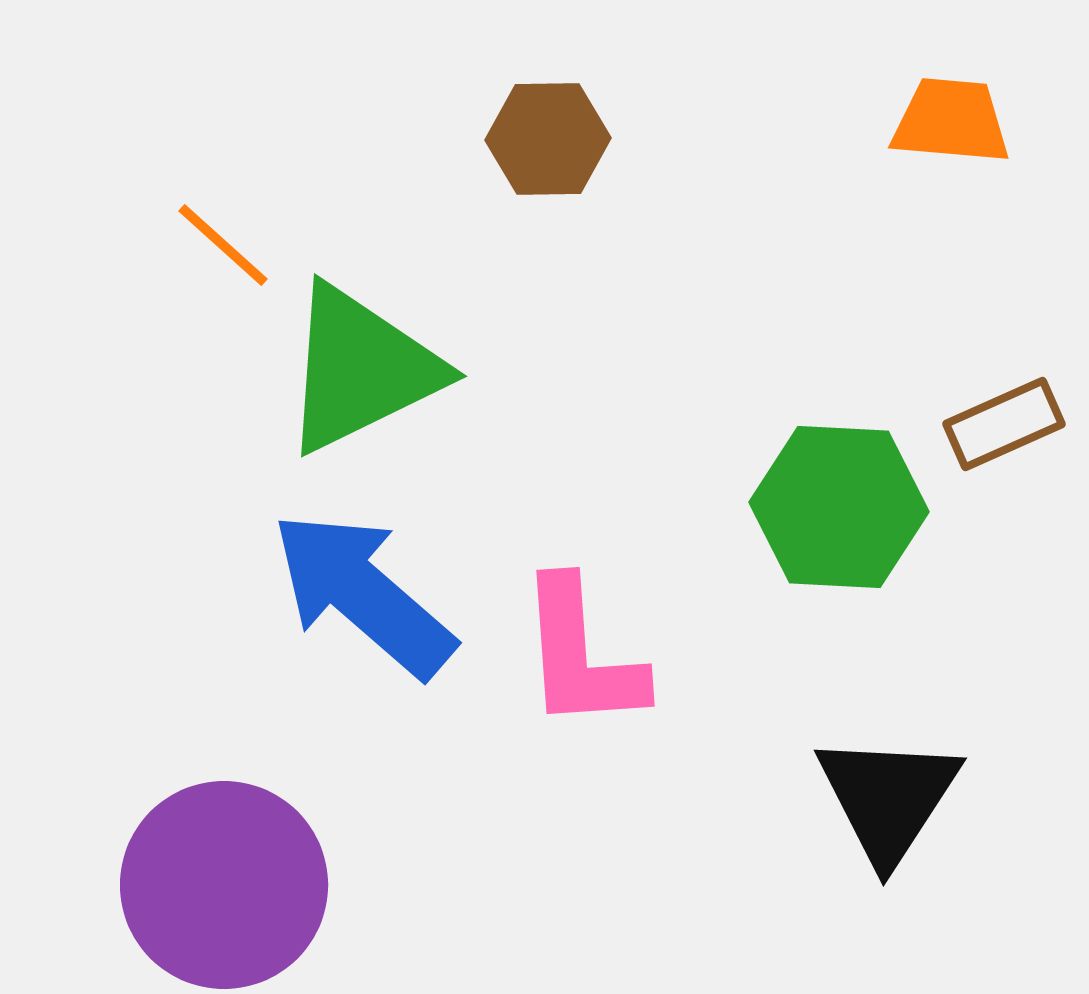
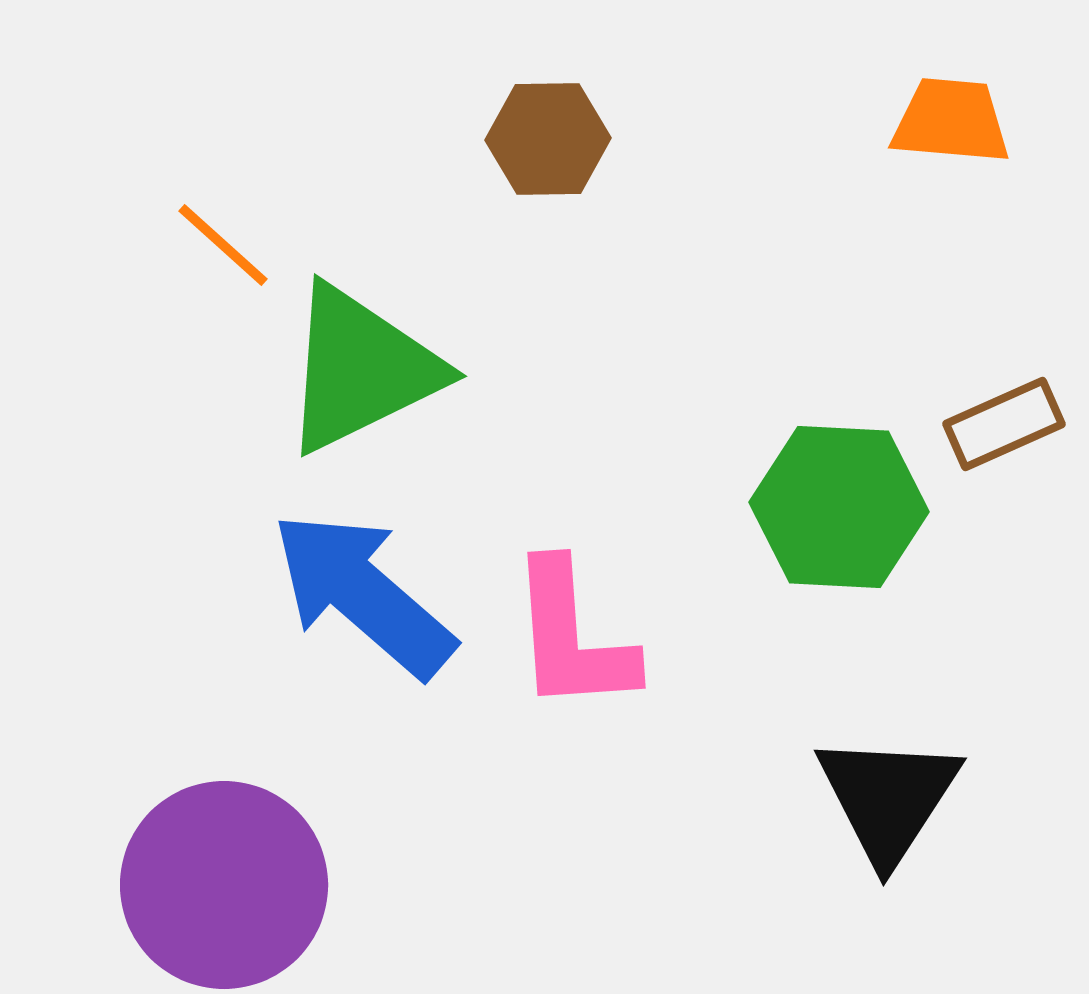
pink L-shape: moved 9 px left, 18 px up
